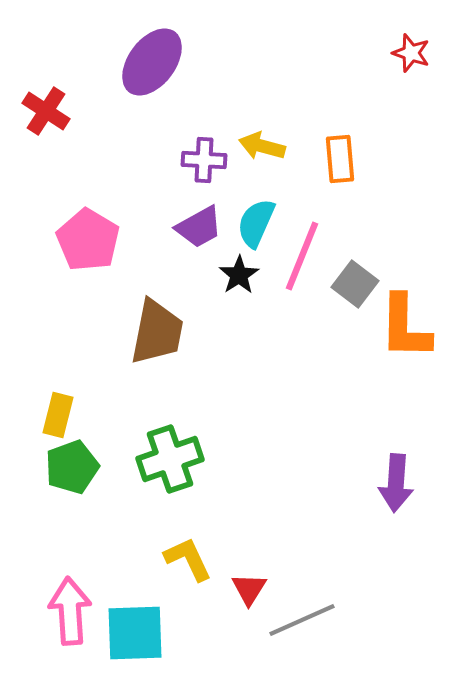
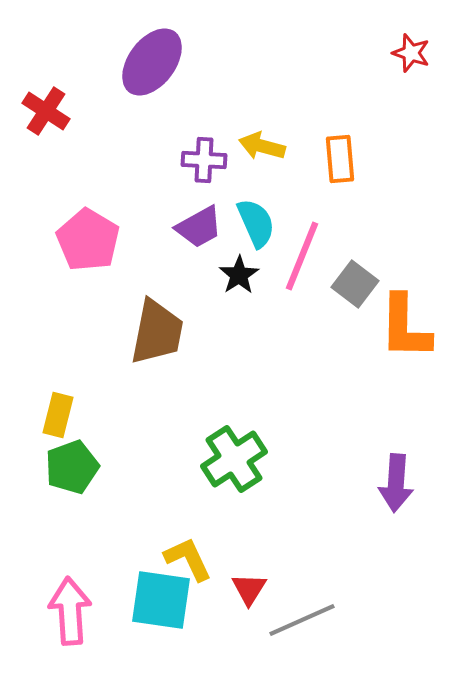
cyan semicircle: rotated 132 degrees clockwise
green cross: moved 64 px right; rotated 14 degrees counterclockwise
cyan square: moved 26 px right, 33 px up; rotated 10 degrees clockwise
